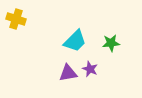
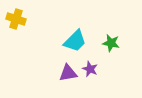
green star: rotated 18 degrees clockwise
